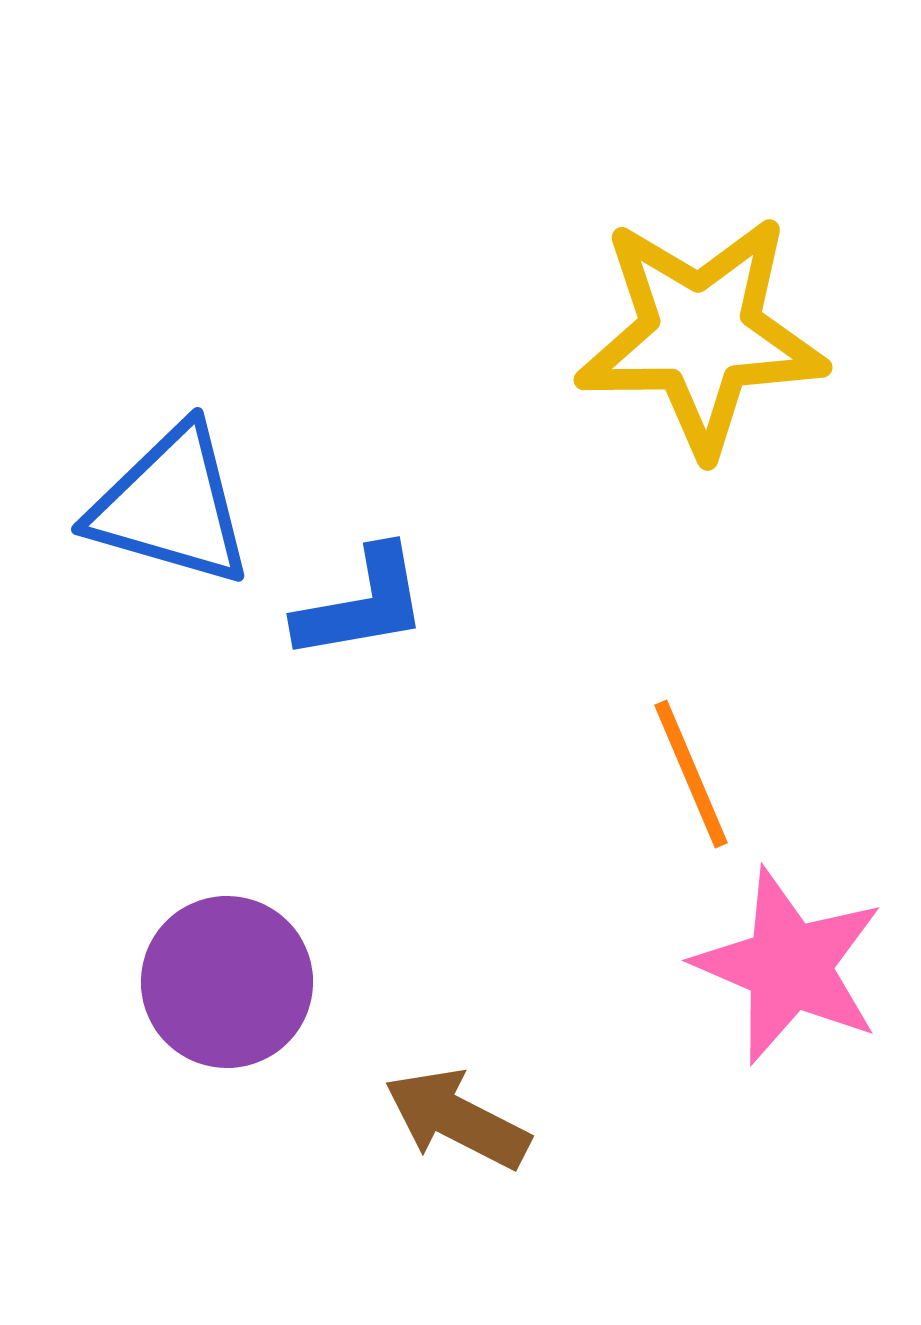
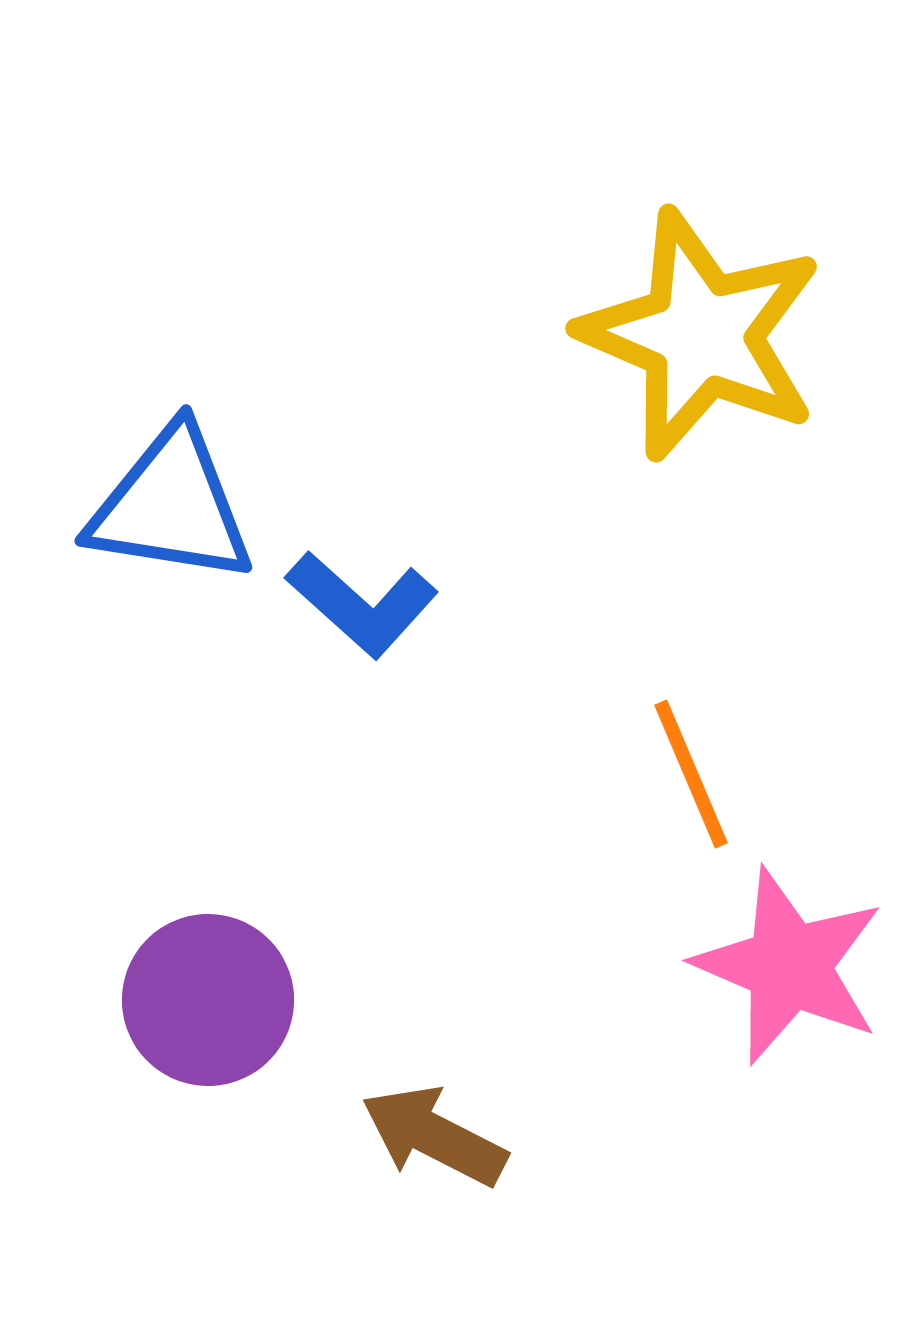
yellow star: rotated 24 degrees clockwise
blue triangle: rotated 7 degrees counterclockwise
blue L-shape: rotated 52 degrees clockwise
purple circle: moved 19 px left, 18 px down
brown arrow: moved 23 px left, 17 px down
